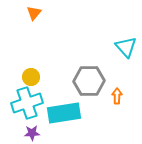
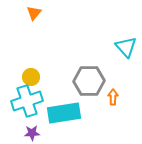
orange arrow: moved 4 px left, 1 px down
cyan cross: moved 2 px up
